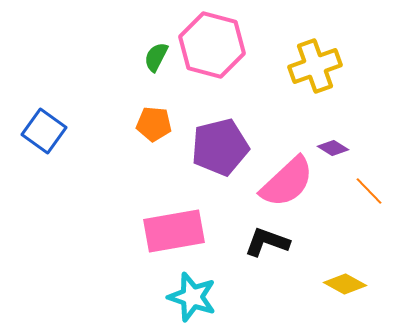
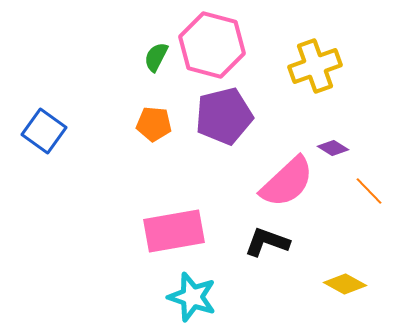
purple pentagon: moved 4 px right, 31 px up
